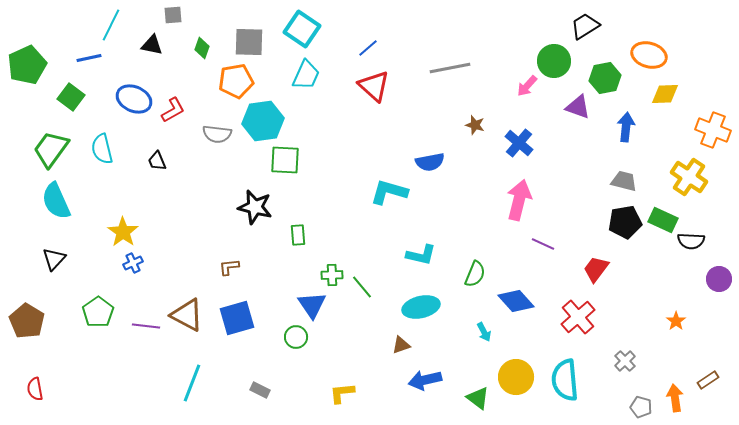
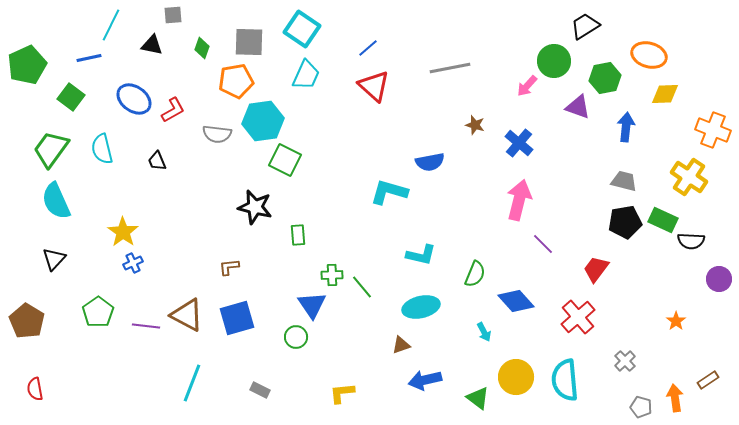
blue ellipse at (134, 99): rotated 12 degrees clockwise
green square at (285, 160): rotated 24 degrees clockwise
purple line at (543, 244): rotated 20 degrees clockwise
